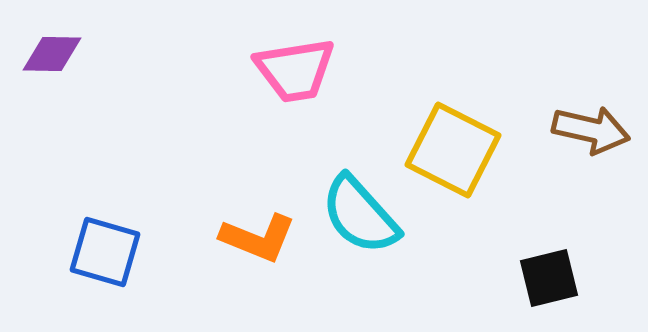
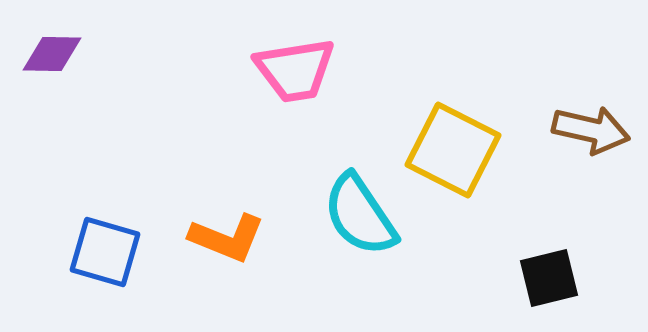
cyan semicircle: rotated 8 degrees clockwise
orange L-shape: moved 31 px left
